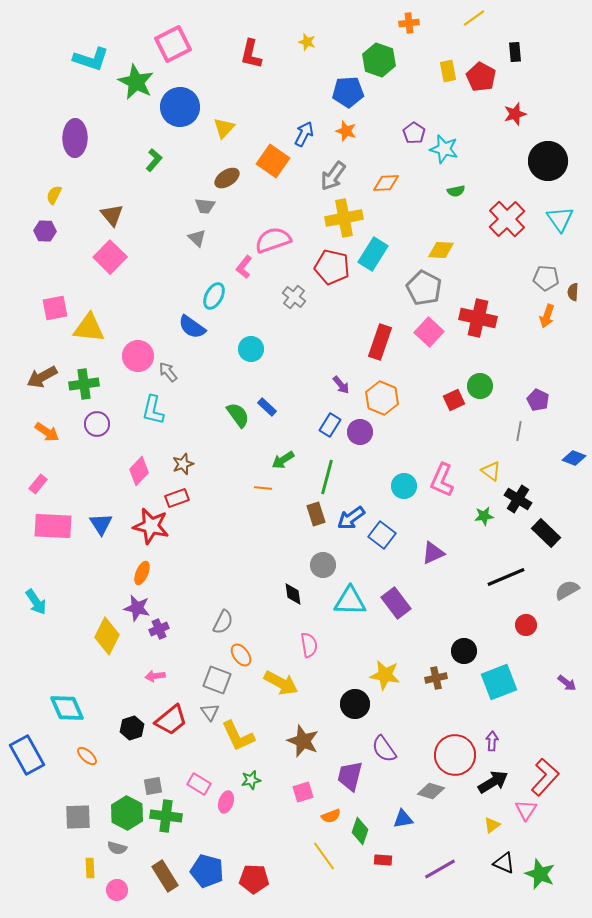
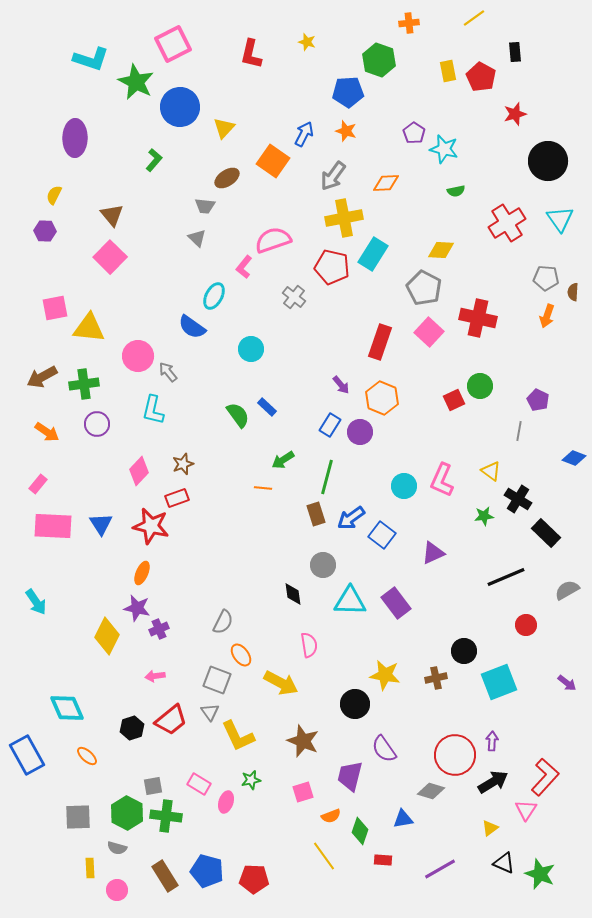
red cross at (507, 219): moved 4 px down; rotated 12 degrees clockwise
yellow triangle at (492, 825): moved 2 px left, 3 px down
